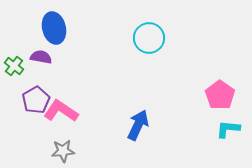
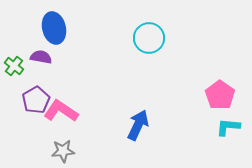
cyan L-shape: moved 2 px up
